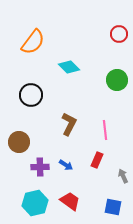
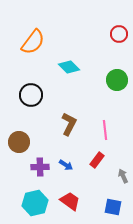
red rectangle: rotated 14 degrees clockwise
